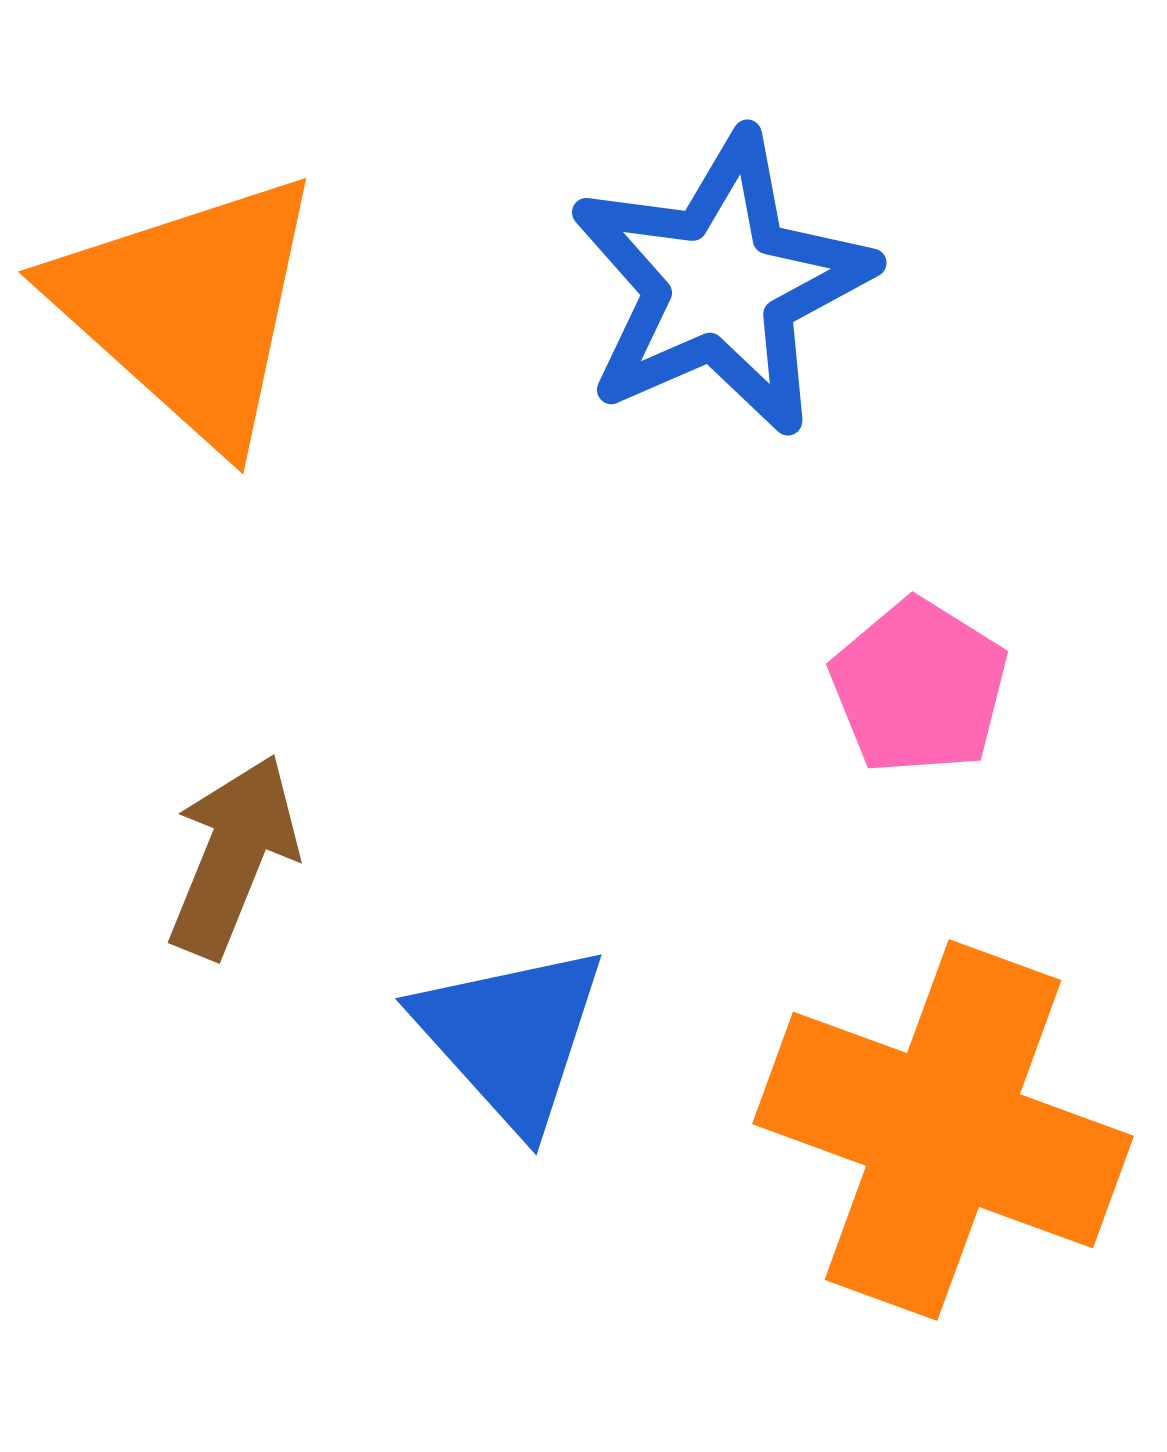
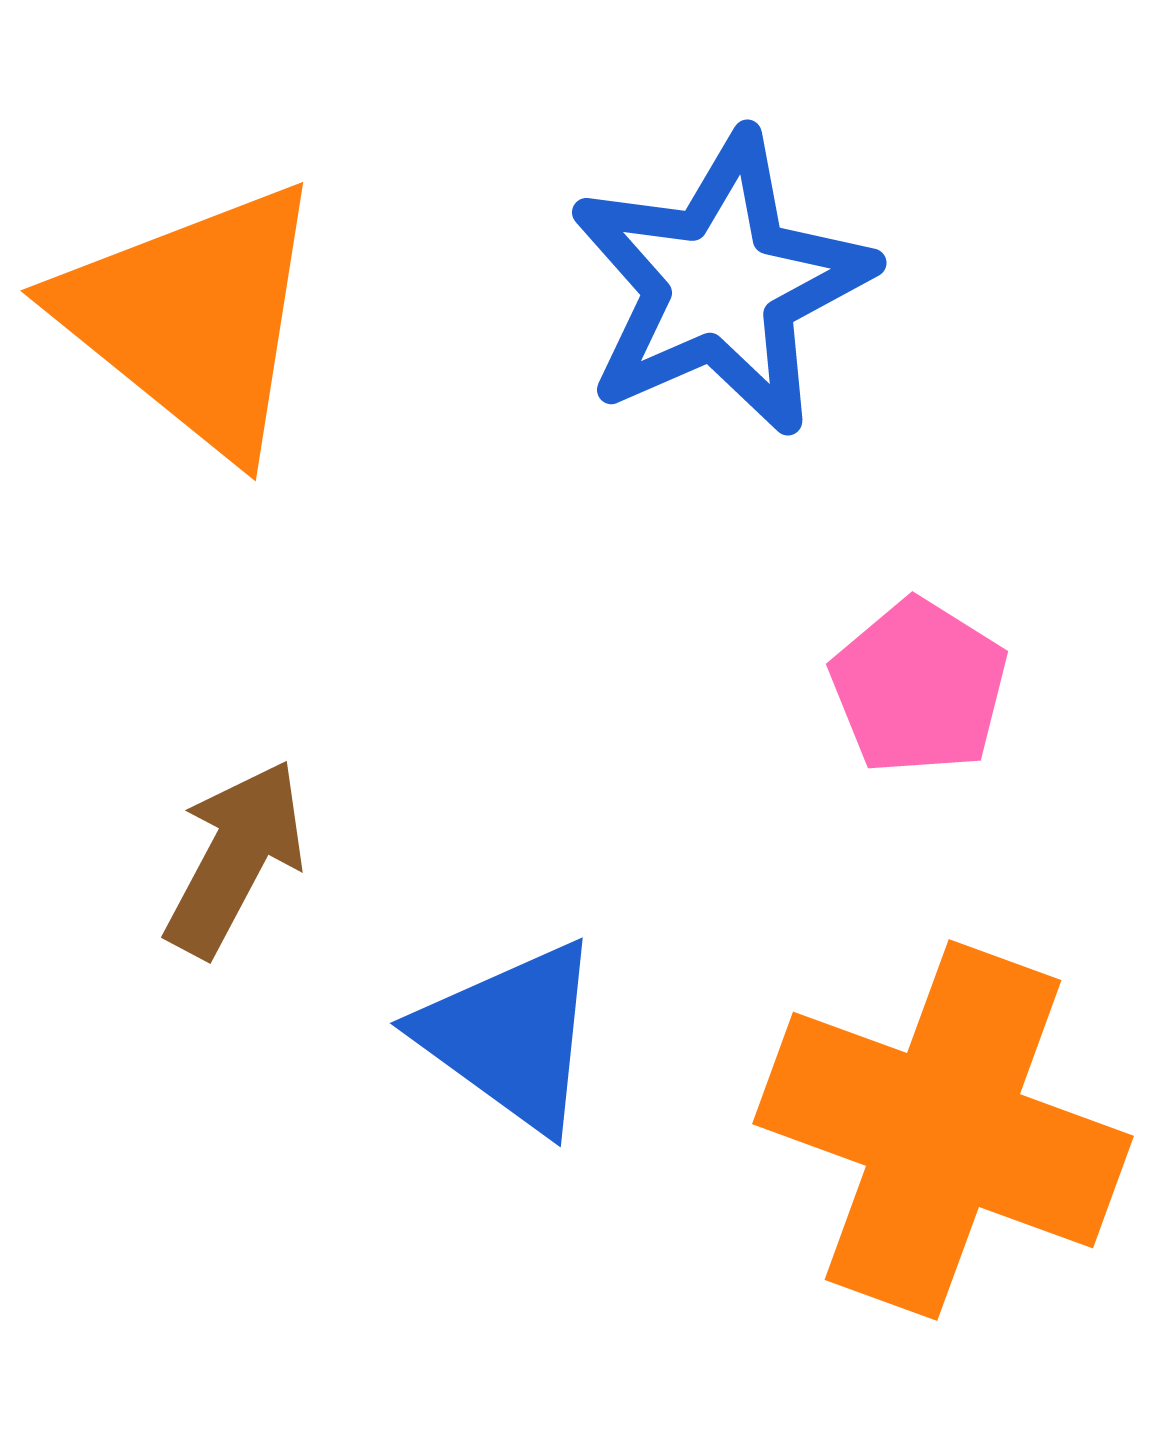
orange triangle: moved 4 px right, 10 px down; rotated 3 degrees counterclockwise
brown arrow: moved 2 px right, 2 px down; rotated 6 degrees clockwise
blue triangle: rotated 12 degrees counterclockwise
